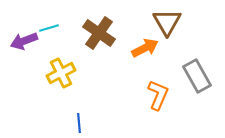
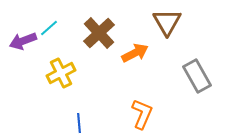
cyan line: rotated 24 degrees counterclockwise
brown cross: rotated 12 degrees clockwise
purple arrow: moved 1 px left
orange arrow: moved 10 px left, 5 px down
orange L-shape: moved 16 px left, 19 px down
